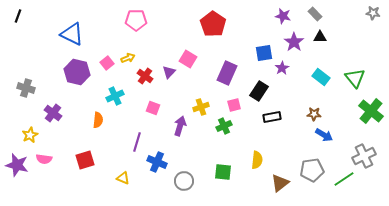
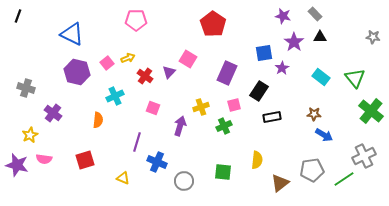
gray star at (373, 13): moved 24 px down
